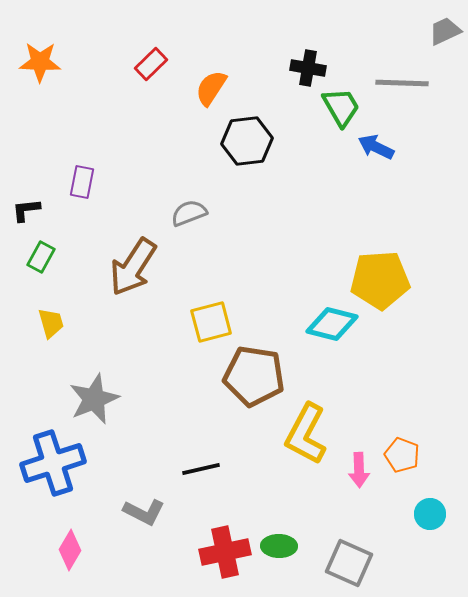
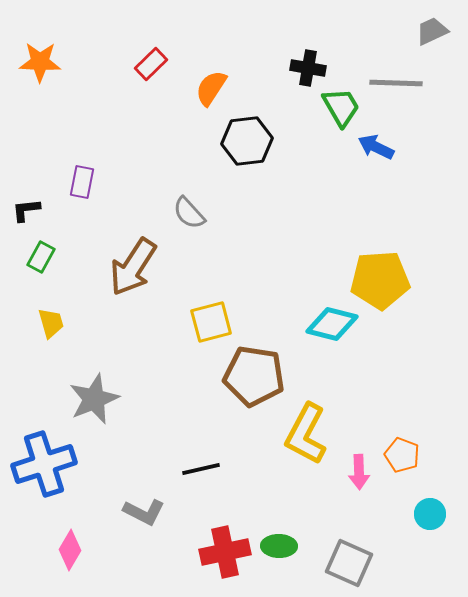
gray trapezoid: moved 13 px left
gray line: moved 6 px left
gray semicircle: rotated 111 degrees counterclockwise
blue cross: moved 9 px left, 1 px down
pink arrow: moved 2 px down
